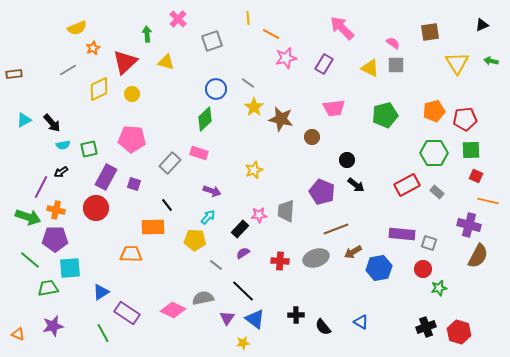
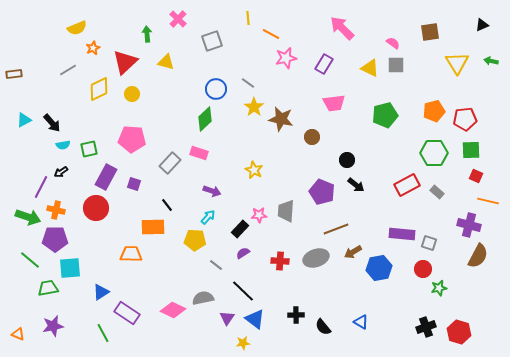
pink trapezoid at (334, 108): moved 5 px up
yellow star at (254, 170): rotated 24 degrees counterclockwise
